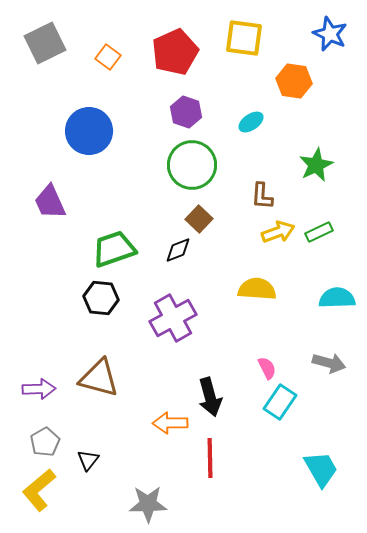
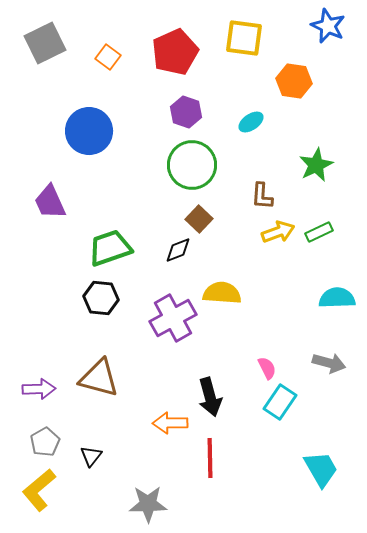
blue star: moved 2 px left, 8 px up
green trapezoid: moved 4 px left, 1 px up
yellow semicircle: moved 35 px left, 4 px down
black triangle: moved 3 px right, 4 px up
